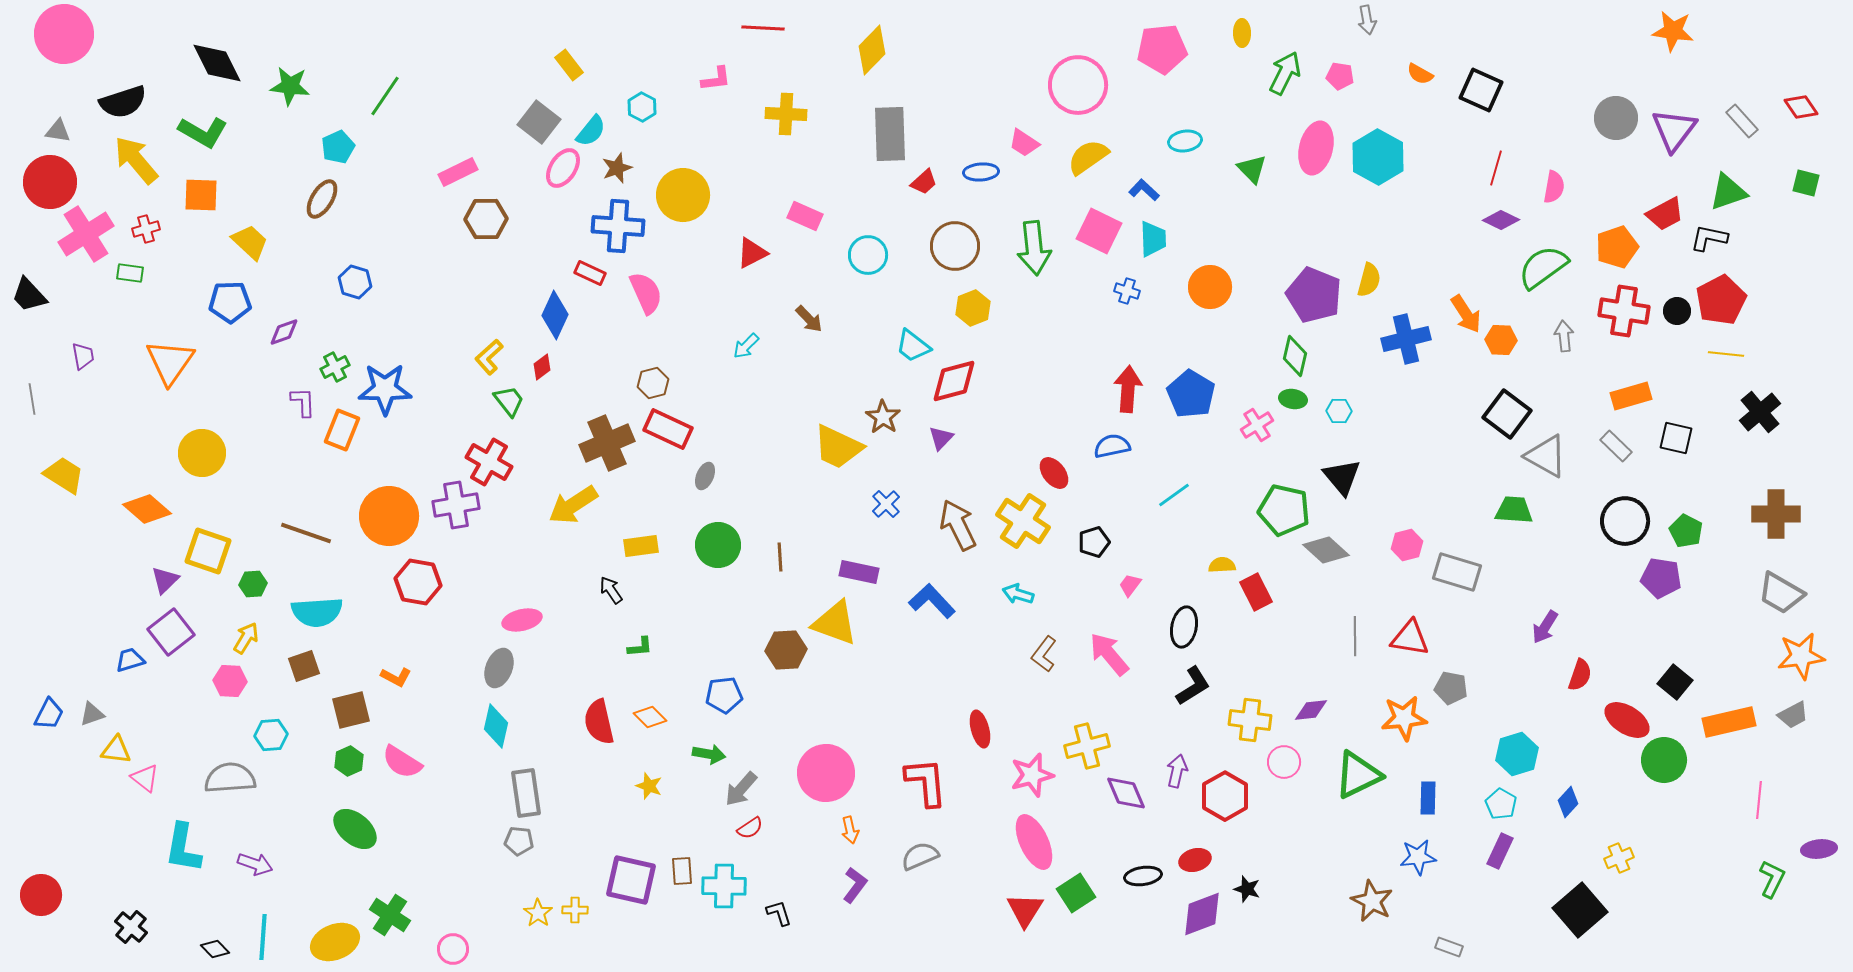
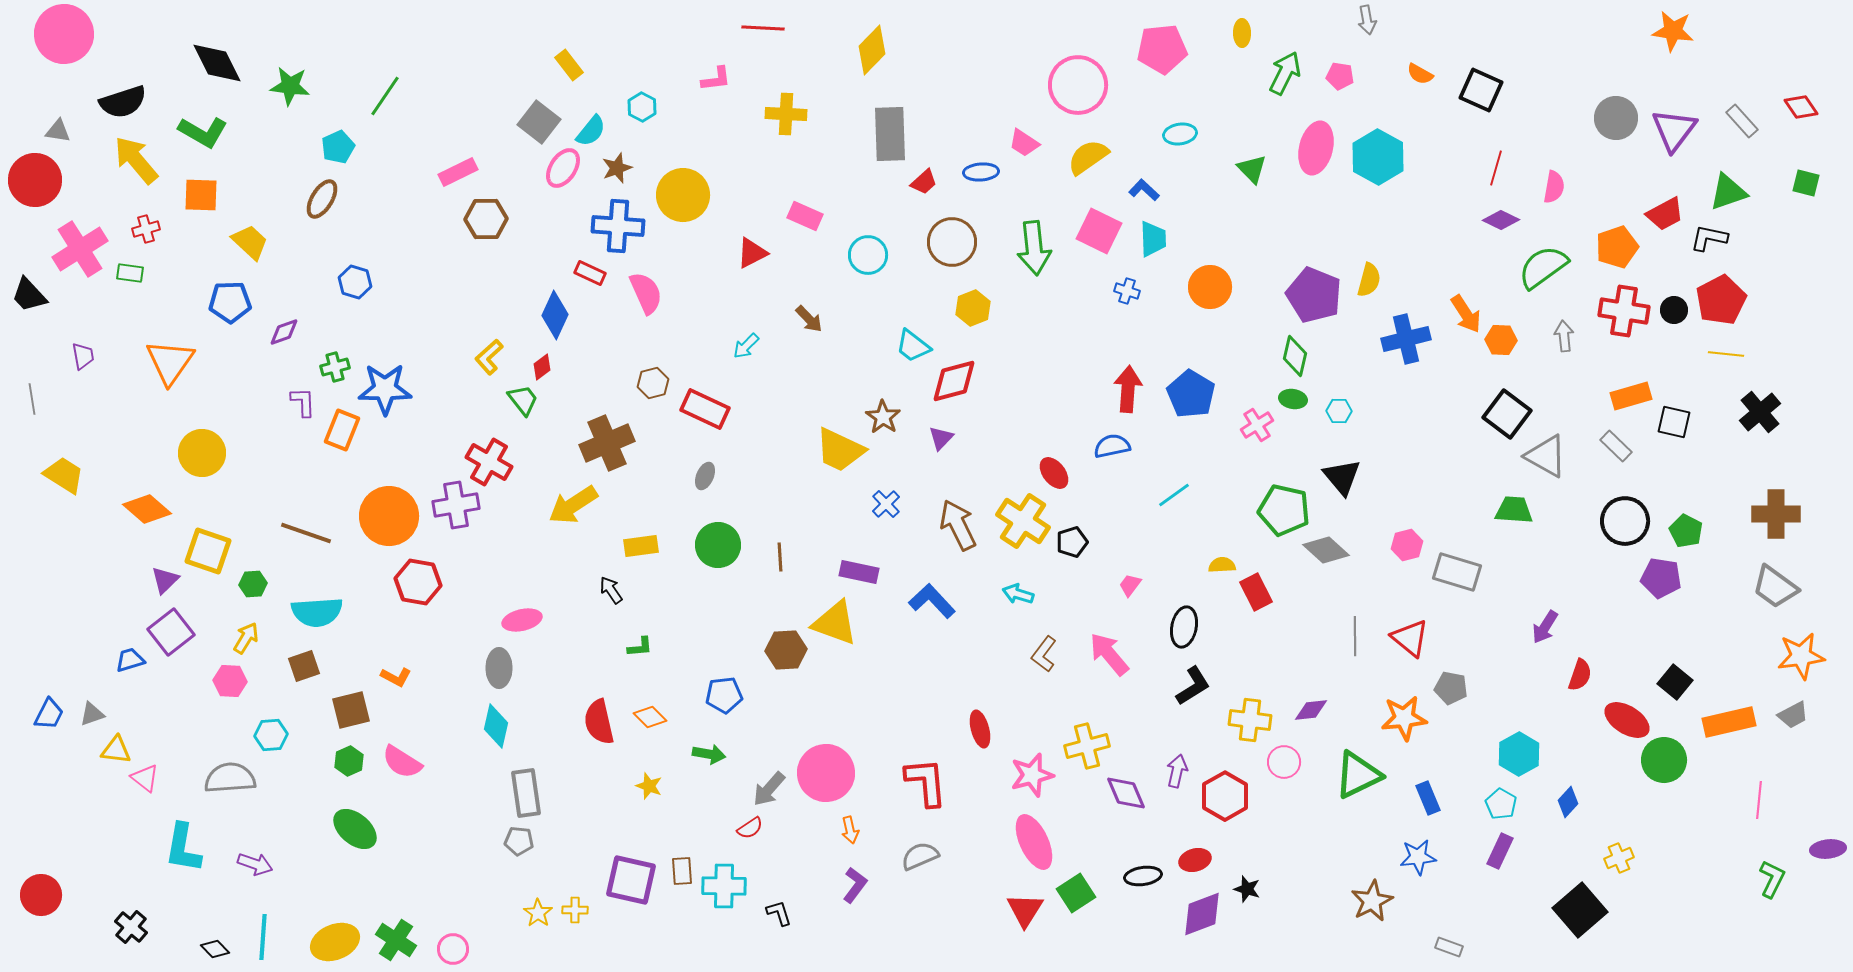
cyan ellipse at (1185, 141): moved 5 px left, 7 px up
red circle at (50, 182): moved 15 px left, 2 px up
pink cross at (86, 234): moved 6 px left, 15 px down
brown circle at (955, 246): moved 3 px left, 4 px up
black circle at (1677, 311): moved 3 px left, 1 px up
green cross at (335, 367): rotated 12 degrees clockwise
green trapezoid at (509, 401): moved 14 px right, 1 px up
red rectangle at (668, 429): moved 37 px right, 20 px up
black square at (1676, 438): moved 2 px left, 16 px up
yellow trapezoid at (838, 447): moved 2 px right, 3 px down
black pentagon at (1094, 542): moved 22 px left
gray trapezoid at (1781, 593): moved 6 px left, 6 px up; rotated 6 degrees clockwise
red triangle at (1410, 638): rotated 30 degrees clockwise
gray ellipse at (499, 668): rotated 21 degrees counterclockwise
cyan hexagon at (1517, 754): moved 2 px right; rotated 12 degrees counterclockwise
gray arrow at (741, 789): moved 28 px right
blue rectangle at (1428, 798): rotated 24 degrees counterclockwise
purple ellipse at (1819, 849): moved 9 px right
brown star at (1372, 901): rotated 18 degrees clockwise
green cross at (390, 915): moved 6 px right, 25 px down
